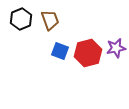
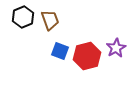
black hexagon: moved 2 px right, 2 px up
purple star: rotated 18 degrees counterclockwise
red hexagon: moved 1 px left, 3 px down
